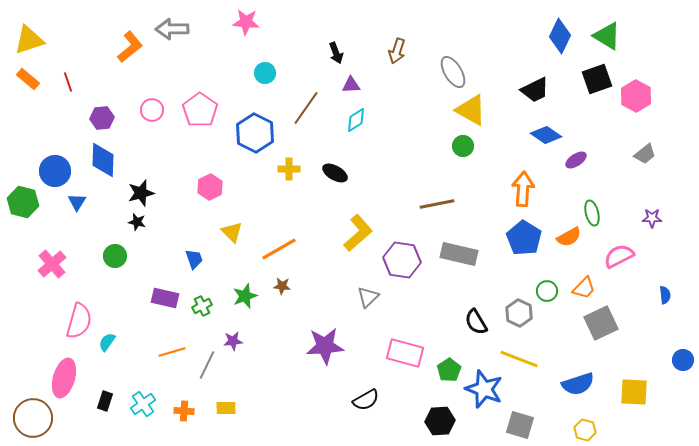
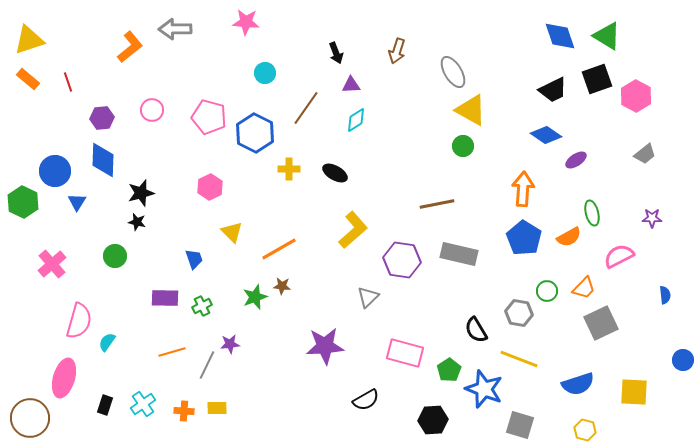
gray arrow at (172, 29): moved 3 px right
blue diamond at (560, 36): rotated 44 degrees counterclockwise
black trapezoid at (535, 90): moved 18 px right
pink pentagon at (200, 110): moved 9 px right, 7 px down; rotated 20 degrees counterclockwise
green hexagon at (23, 202): rotated 12 degrees clockwise
yellow L-shape at (358, 233): moved 5 px left, 3 px up
green star at (245, 296): moved 10 px right, 1 px down
purple rectangle at (165, 298): rotated 12 degrees counterclockwise
gray hexagon at (519, 313): rotated 16 degrees counterclockwise
black semicircle at (476, 322): moved 8 px down
purple star at (233, 341): moved 3 px left, 3 px down
black rectangle at (105, 401): moved 4 px down
yellow rectangle at (226, 408): moved 9 px left
brown circle at (33, 418): moved 3 px left
black hexagon at (440, 421): moved 7 px left, 1 px up
